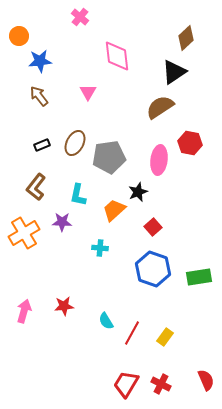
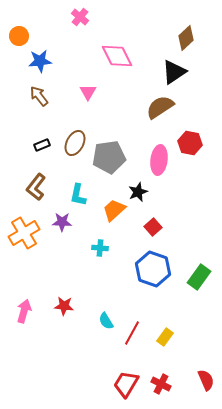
pink diamond: rotated 20 degrees counterclockwise
green rectangle: rotated 45 degrees counterclockwise
red star: rotated 12 degrees clockwise
